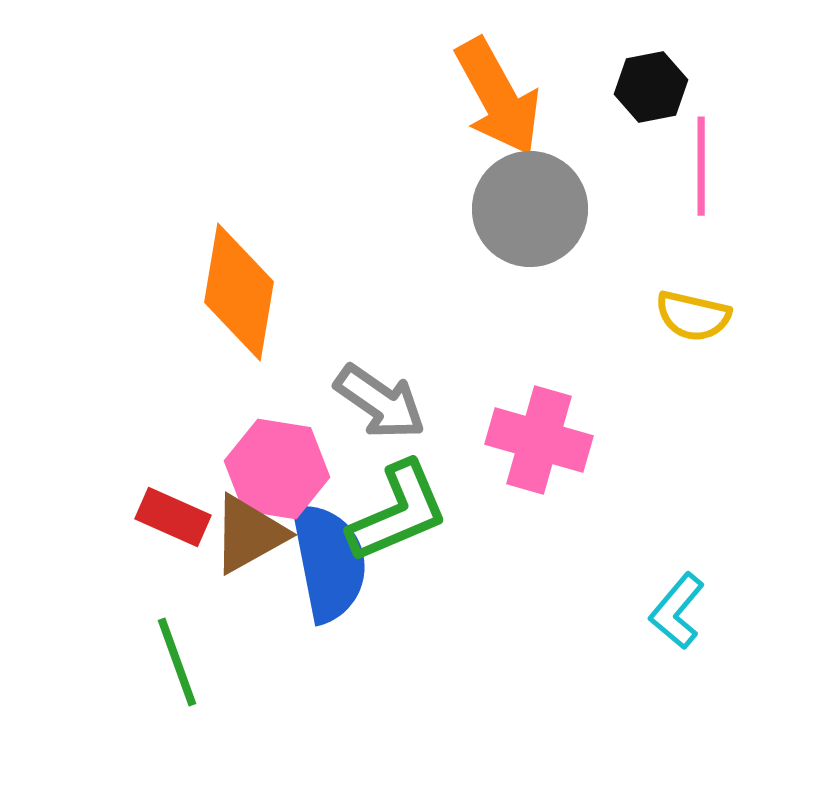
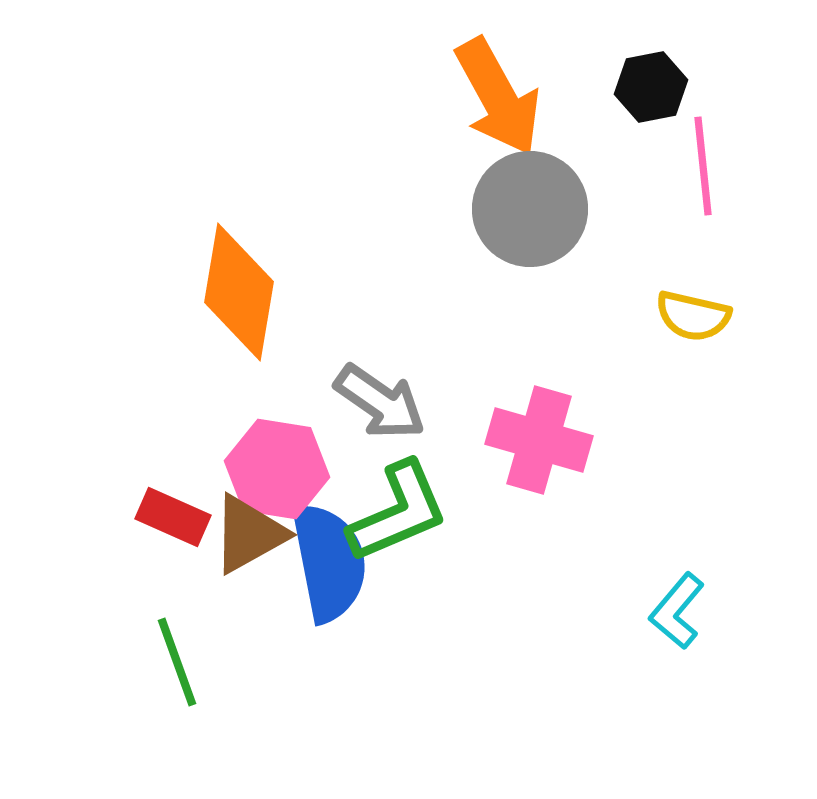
pink line: moved 2 px right; rotated 6 degrees counterclockwise
